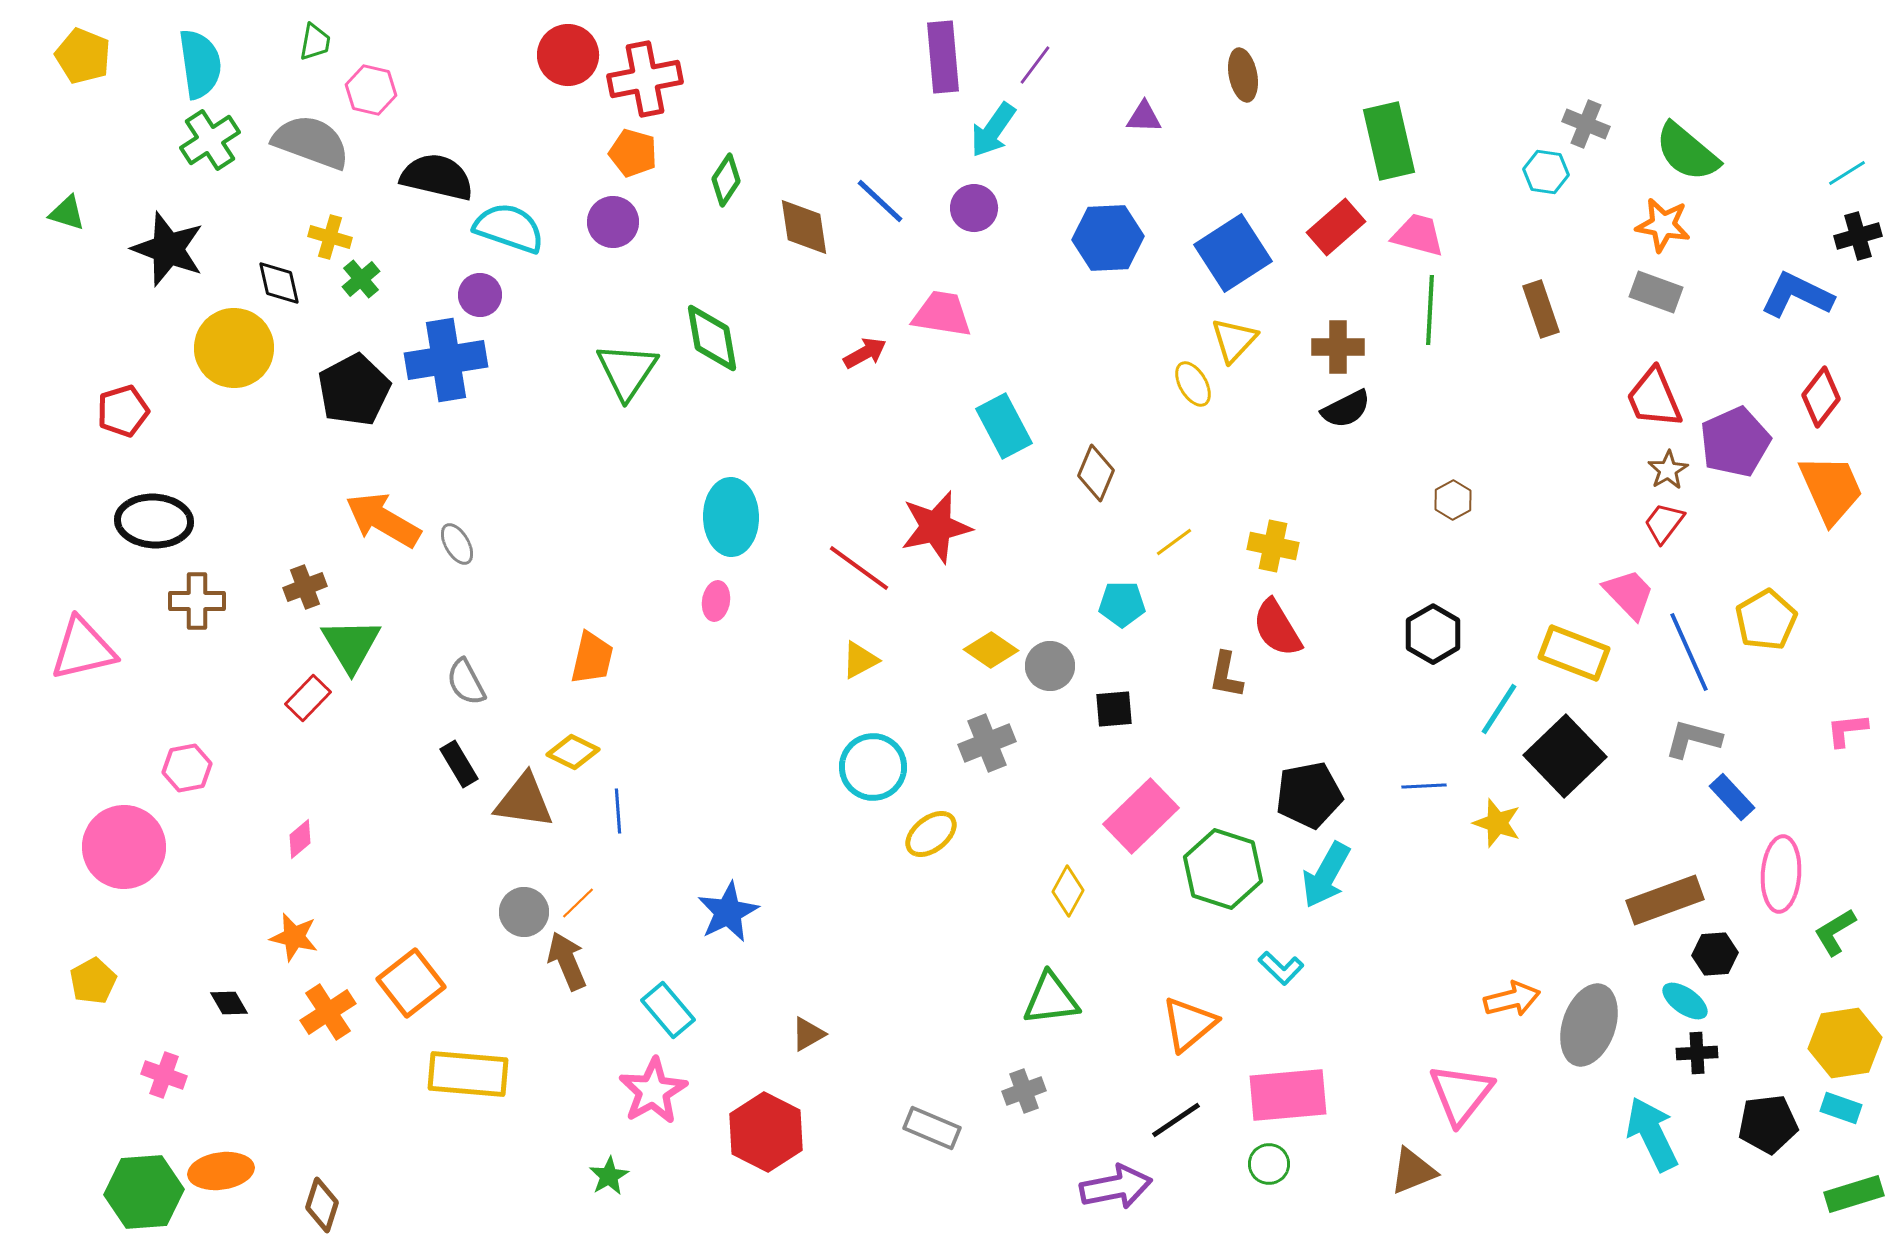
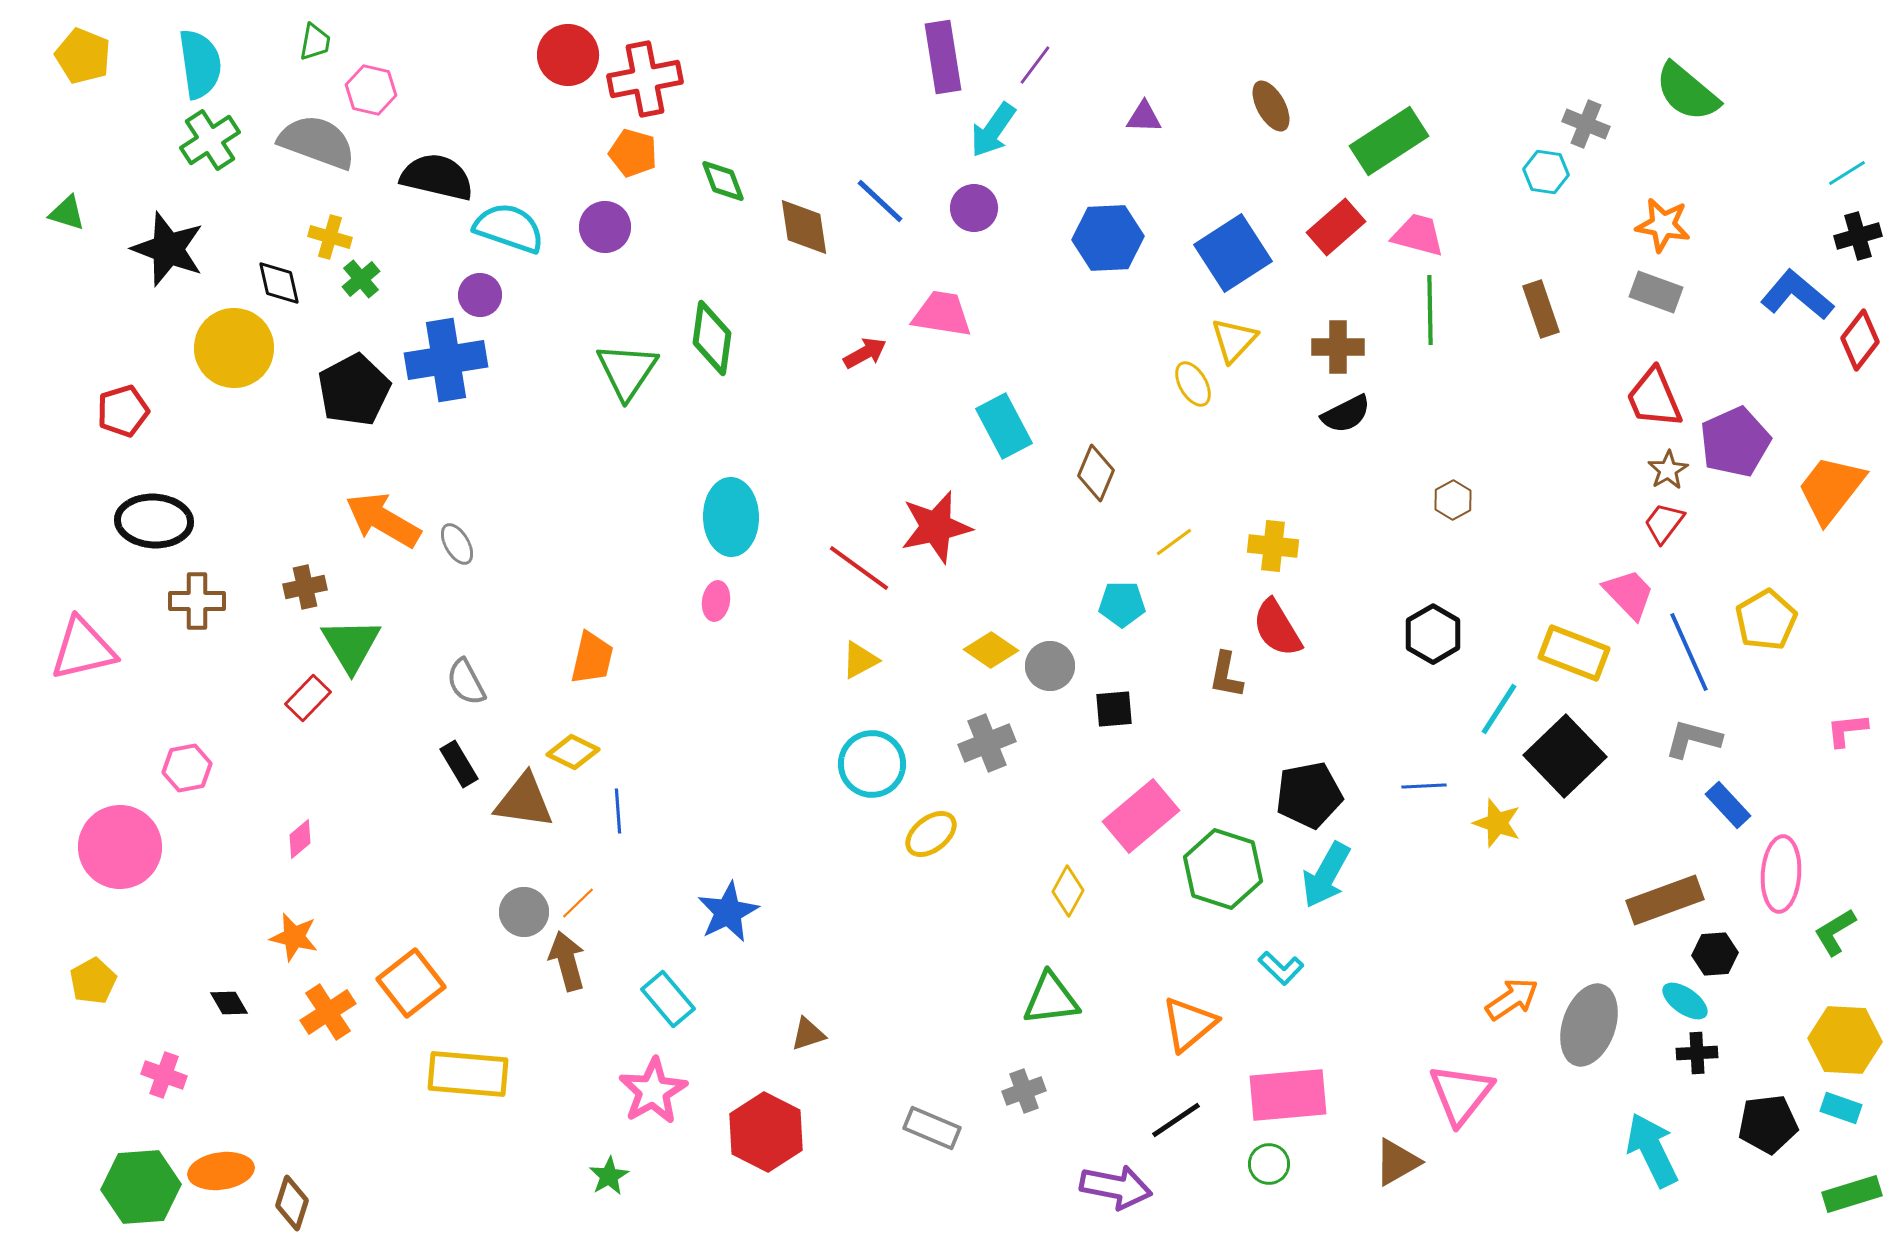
purple rectangle at (943, 57): rotated 4 degrees counterclockwise
brown ellipse at (1243, 75): moved 28 px right, 31 px down; rotated 18 degrees counterclockwise
green rectangle at (1389, 141): rotated 70 degrees clockwise
gray semicircle at (311, 142): moved 6 px right
green semicircle at (1687, 152): moved 60 px up
green diamond at (726, 180): moved 3 px left, 1 px down; rotated 54 degrees counterclockwise
purple circle at (613, 222): moved 8 px left, 5 px down
blue L-shape at (1797, 295): rotated 14 degrees clockwise
green line at (1430, 310): rotated 4 degrees counterclockwise
green diamond at (712, 338): rotated 18 degrees clockwise
red diamond at (1821, 397): moved 39 px right, 57 px up
black semicircle at (1346, 409): moved 5 px down
orange trapezoid at (1831, 489): rotated 118 degrees counterclockwise
yellow cross at (1273, 546): rotated 6 degrees counterclockwise
brown cross at (305, 587): rotated 9 degrees clockwise
cyan circle at (873, 767): moved 1 px left, 3 px up
blue rectangle at (1732, 797): moved 4 px left, 8 px down
pink rectangle at (1141, 816): rotated 4 degrees clockwise
pink circle at (124, 847): moved 4 px left
brown arrow at (567, 961): rotated 8 degrees clockwise
orange arrow at (1512, 999): rotated 20 degrees counterclockwise
cyan rectangle at (668, 1010): moved 11 px up
brown triangle at (808, 1034): rotated 12 degrees clockwise
yellow hexagon at (1845, 1043): moved 3 px up; rotated 12 degrees clockwise
cyan arrow at (1652, 1134): moved 16 px down
brown triangle at (1413, 1171): moved 16 px left, 9 px up; rotated 8 degrees counterclockwise
purple arrow at (1116, 1187): rotated 22 degrees clockwise
green hexagon at (144, 1192): moved 3 px left, 5 px up
green rectangle at (1854, 1194): moved 2 px left
brown diamond at (322, 1205): moved 30 px left, 2 px up
